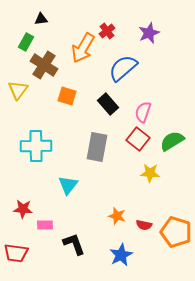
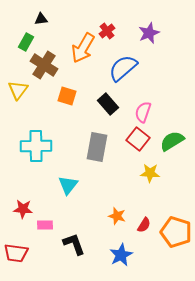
red semicircle: rotated 70 degrees counterclockwise
